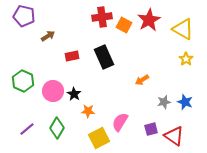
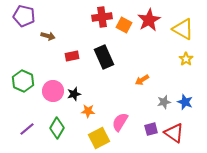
brown arrow: rotated 48 degrees clockwise
black star: rotated 24 degrees clockwise
red triangle: moved 3 px up
